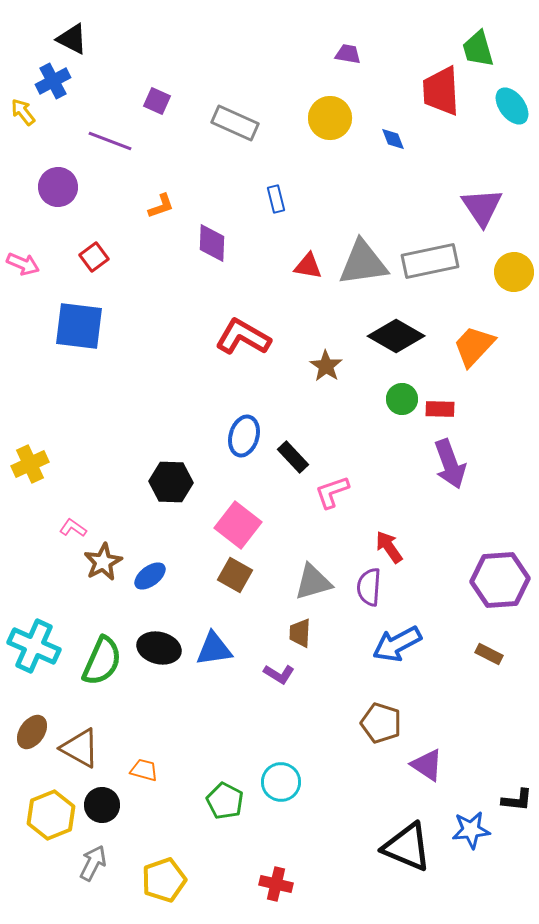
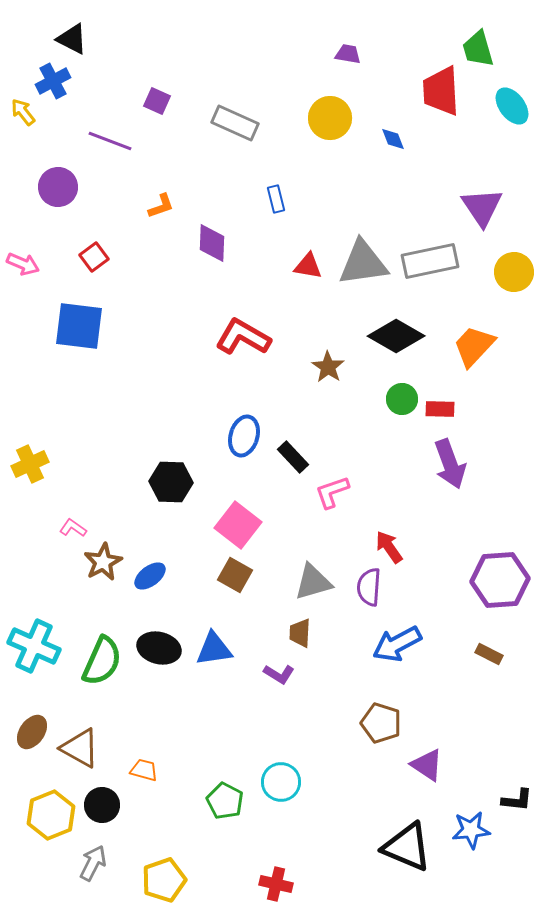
brown star at (326, 366): moved 2 px right, 1 px down
